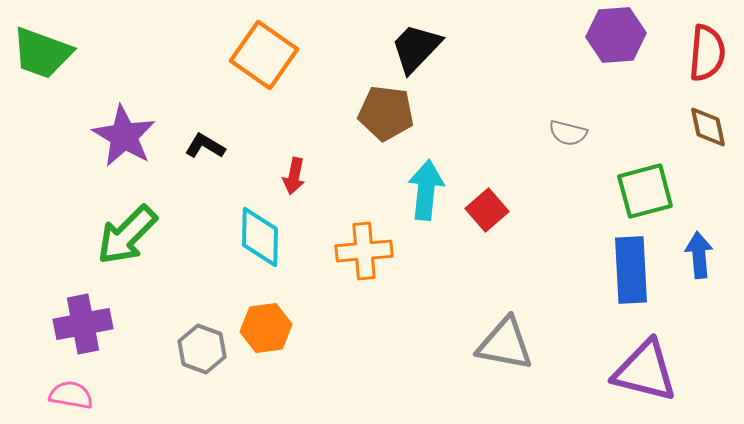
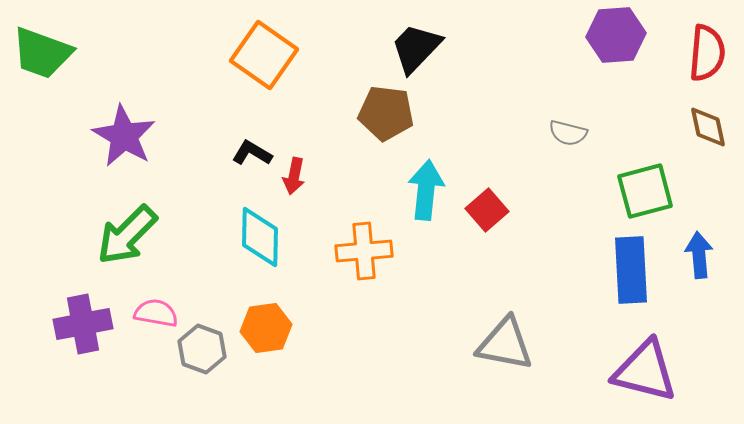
black L-shape: moved 47 px right, 7 px down
pink semicircle: moved 85 px right, 82 px up
